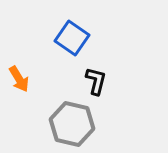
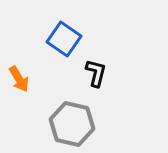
blue square: moved 8 px left, 1 px down
black L-shape: moved 8 px up
